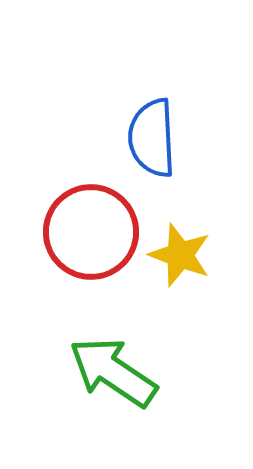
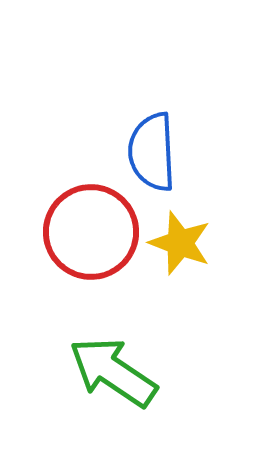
blue semicircle: moved 14 px down
yellow star: moved 12 px up
